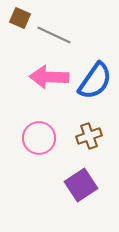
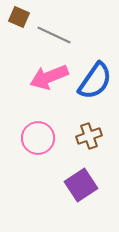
brown square: moved 1 px left, 1 px up
pink arrow: rotated 24 degrees counterclockwise
pink circle: moved 1 px left
